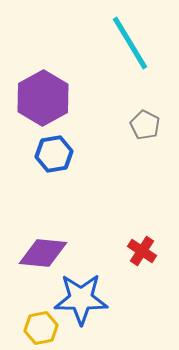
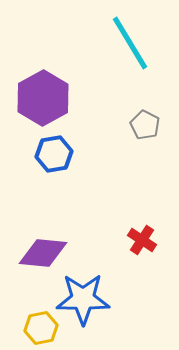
red cross: moved 11 px up
blue star: moved 2 px right
